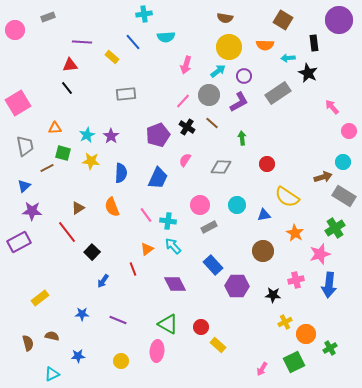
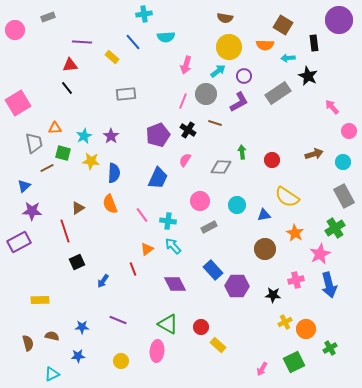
brown square at (283, 20): moved 5 px down
black star at (308, 73): moved 3 px down
gray circle at (209, 95): moved 3 px left, 1 px up
pink line at (183, 101): rotated 21 degrees counterclockwise
brown line at (212, 123): moved 3 px right; rotated 24 degrees counterclockwise
black cross at (187, 127): moved 1 px right, 3 px down
cyan star at (87, 135): moved 3 px left, 1 px down
green arrow at (242, 138): moved 14 px down
gray trapezoid at (25, 146): moved 9 px right, 3 px up
red circle at (267, 164): moved 5 px right, 4 px up
blue semicircle at (121, 173): moved 7 px left
brown arrow at (323, 177): moved 9 px left, 23 px up
gray rectangle at (344, 196): rotated 30 degrees clockwise
pink circle at (200, 205): moved 4 px up
orange semicircle at (112, 207): moved 2 px left, 3 px up
pink line at (146, 215): moved 4 px left
red line at (67, 232): moved 2 px left, 1 px up; rotated 20 degrees clockwise
brown circle at (263, 251): moved 2 px right, 2 px up
black square at (92, 252): moved 15 px left, 10 px down; rotated 21 degrees clockwise
pink star at (320, 254): rotated 10 degrees counterclockwise
blue rectangle at (213, 265): moved 5 px down
blue arrow at (329, 285): rotated 20 degrees counterclockwise
yellow rectangle at (40, 298): moved 2 px down; rotated 36 degrees clockwise
blue star at (82, 314): moved 13 px down
orange circle at (306, 334): moved 5 px up
